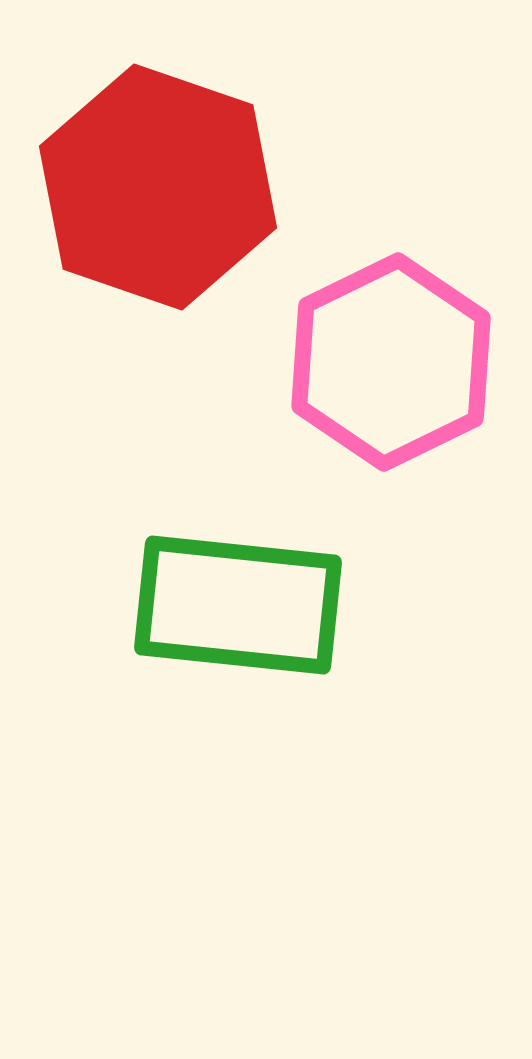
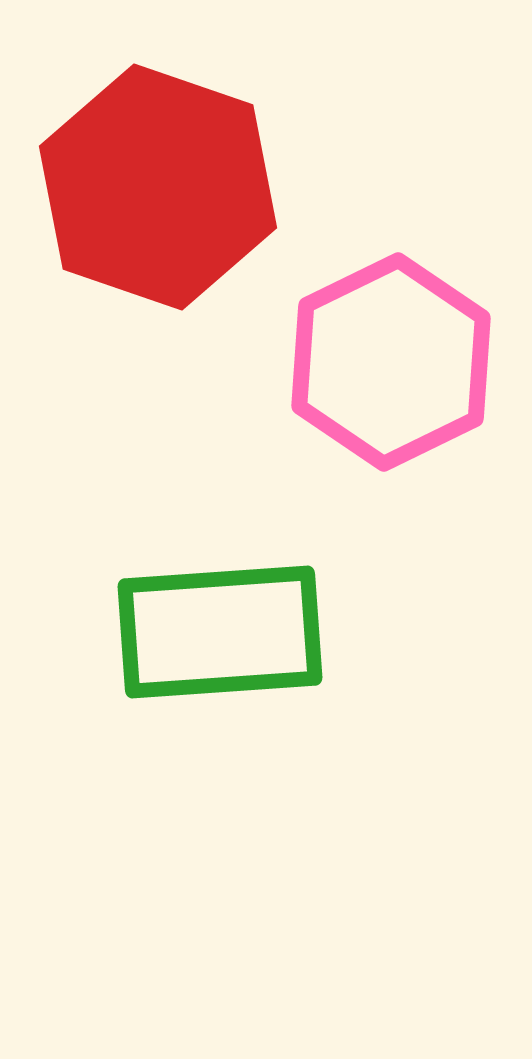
green rectangle: moved 18 px left, 27 px down; rotated 10 degrees counterclockwise
